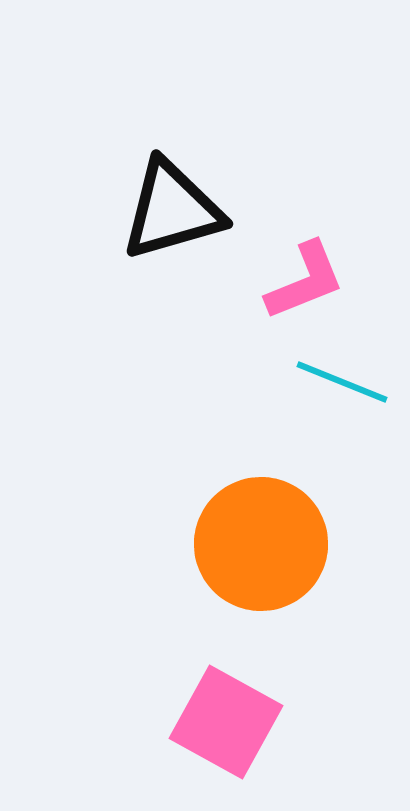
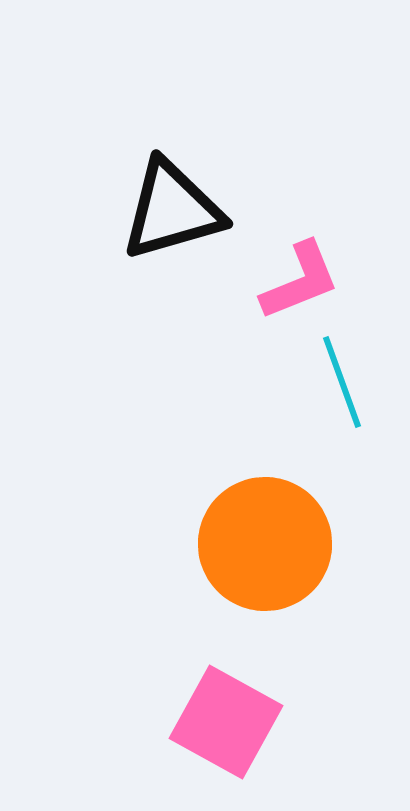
pink L-shape: moved 5 px left
cyan line: rotated 48 degrees clockwise
orange circle: moved 4 px right
